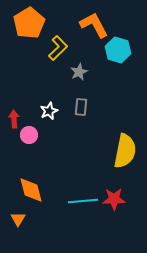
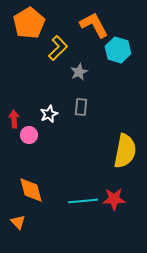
white star: moved 3 px down
orange triangle: moved 3 px down; rotated 14 degrees counterclockwise
